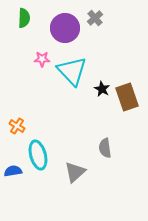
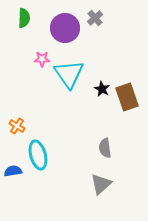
cyan triangle: moved 3 px left, 3 px down; rotated 8 degrees clockwise
gray triangle: moved 26 px right, 12 px down
